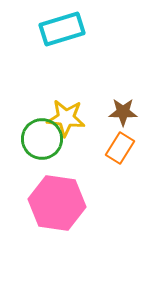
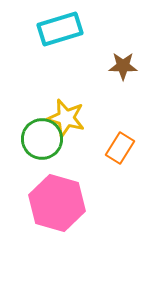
cyan rectangle: moved 2 px left
brown star: moved 46 px up
yellow star: rotated 9 degrees clockwise
pink hexagon: rotated 8 degrees clockwise
